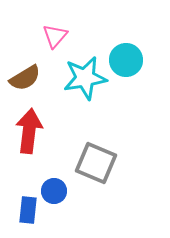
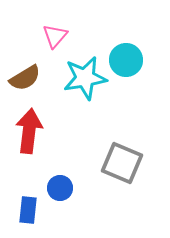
gray square: moved 26 px right
blue circle: moved 6 px right, 3 px up
